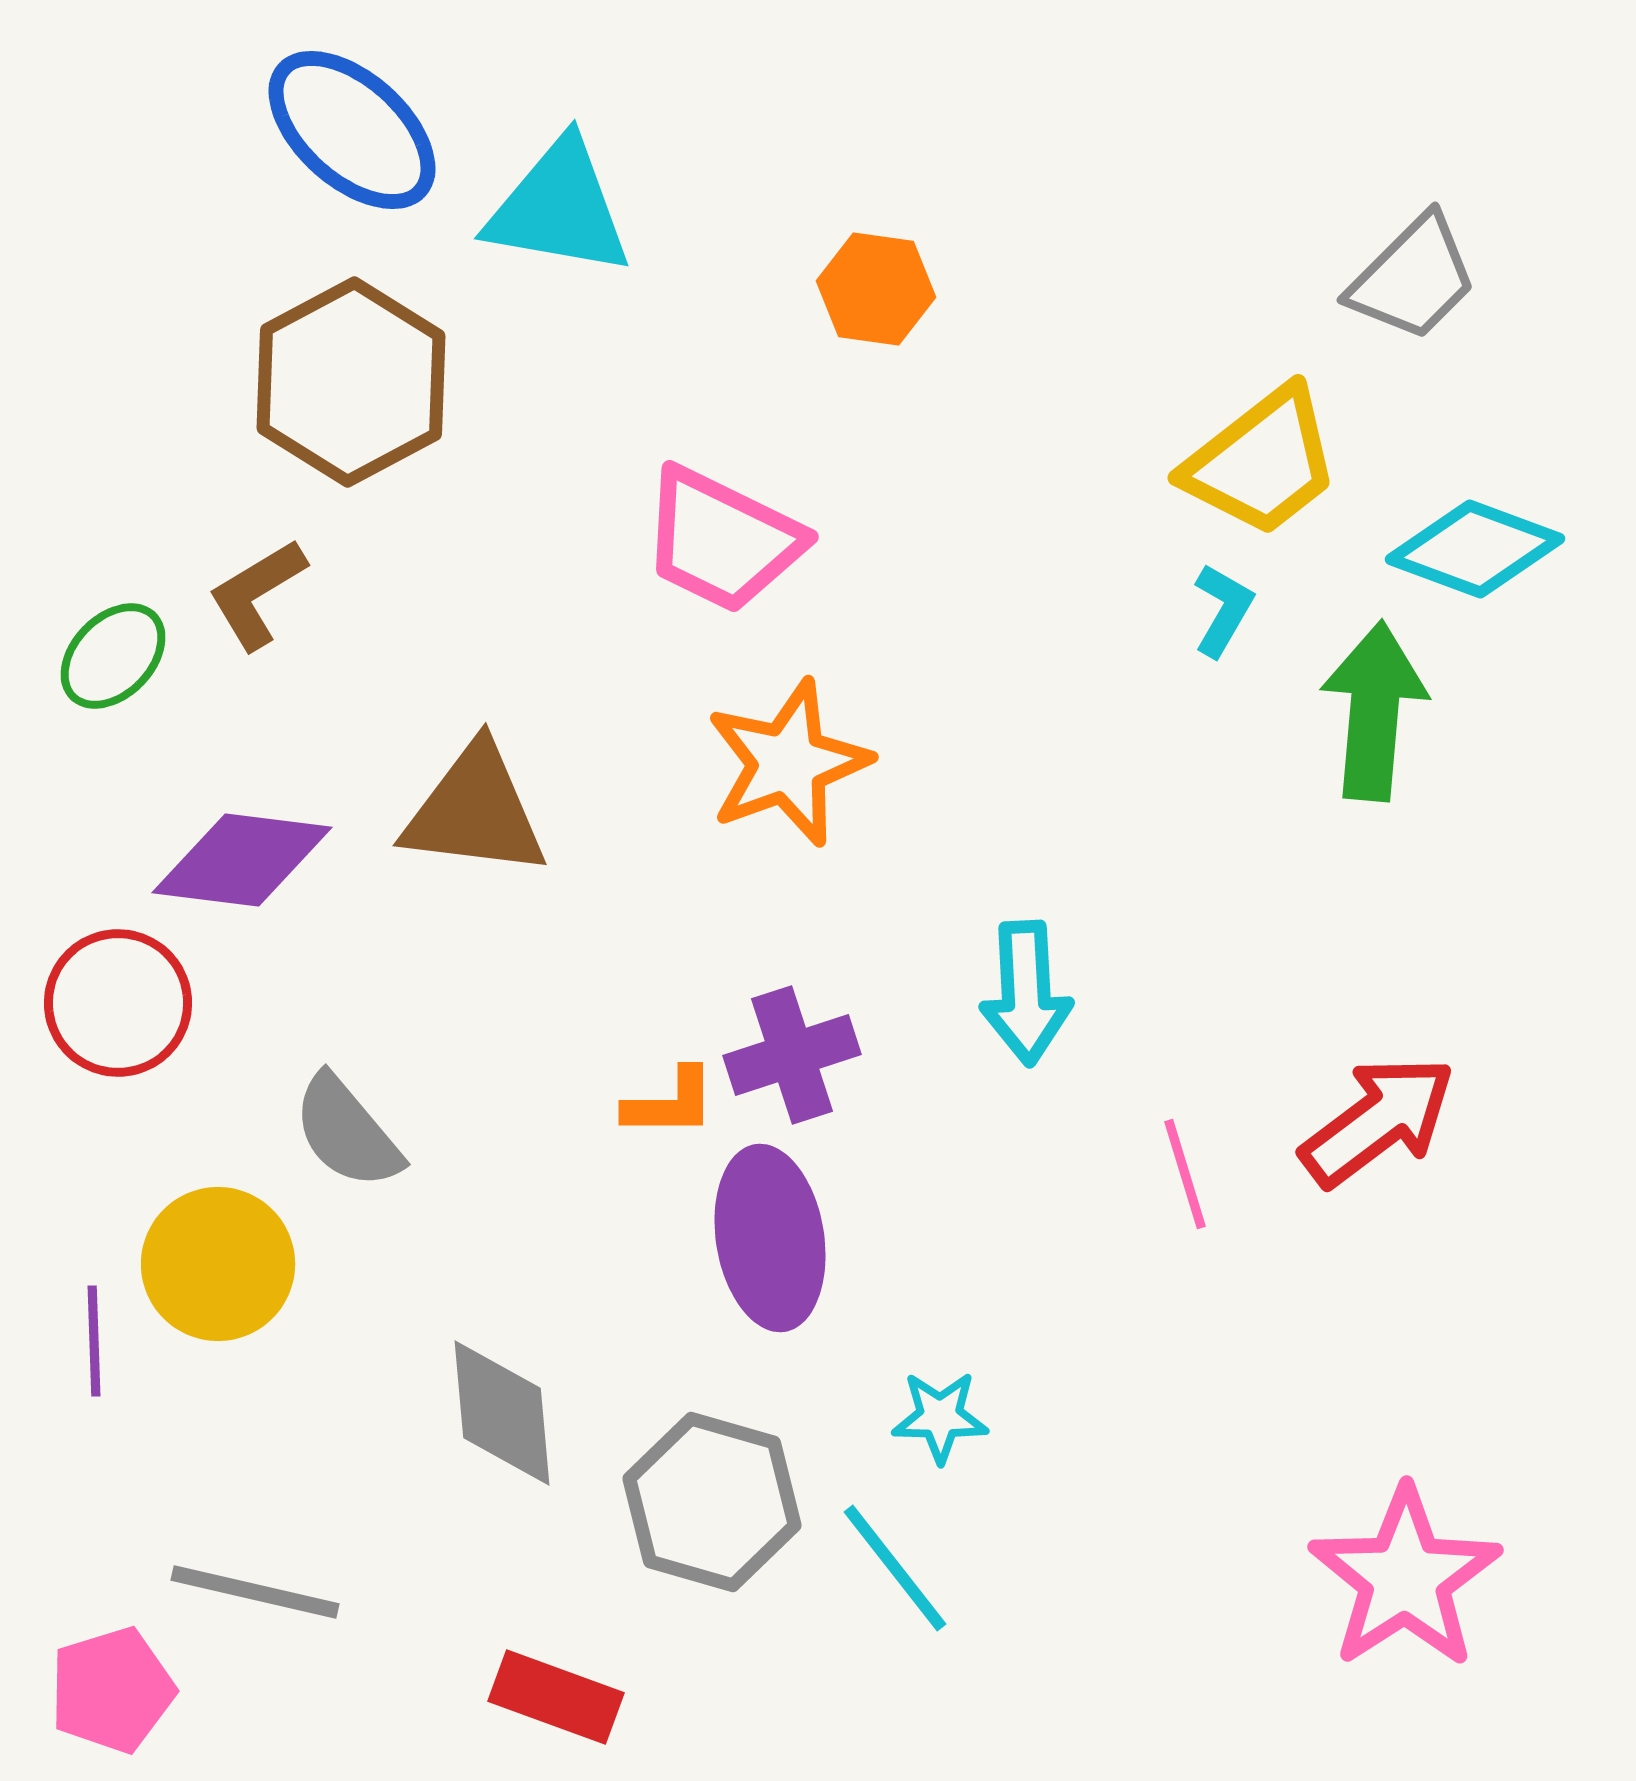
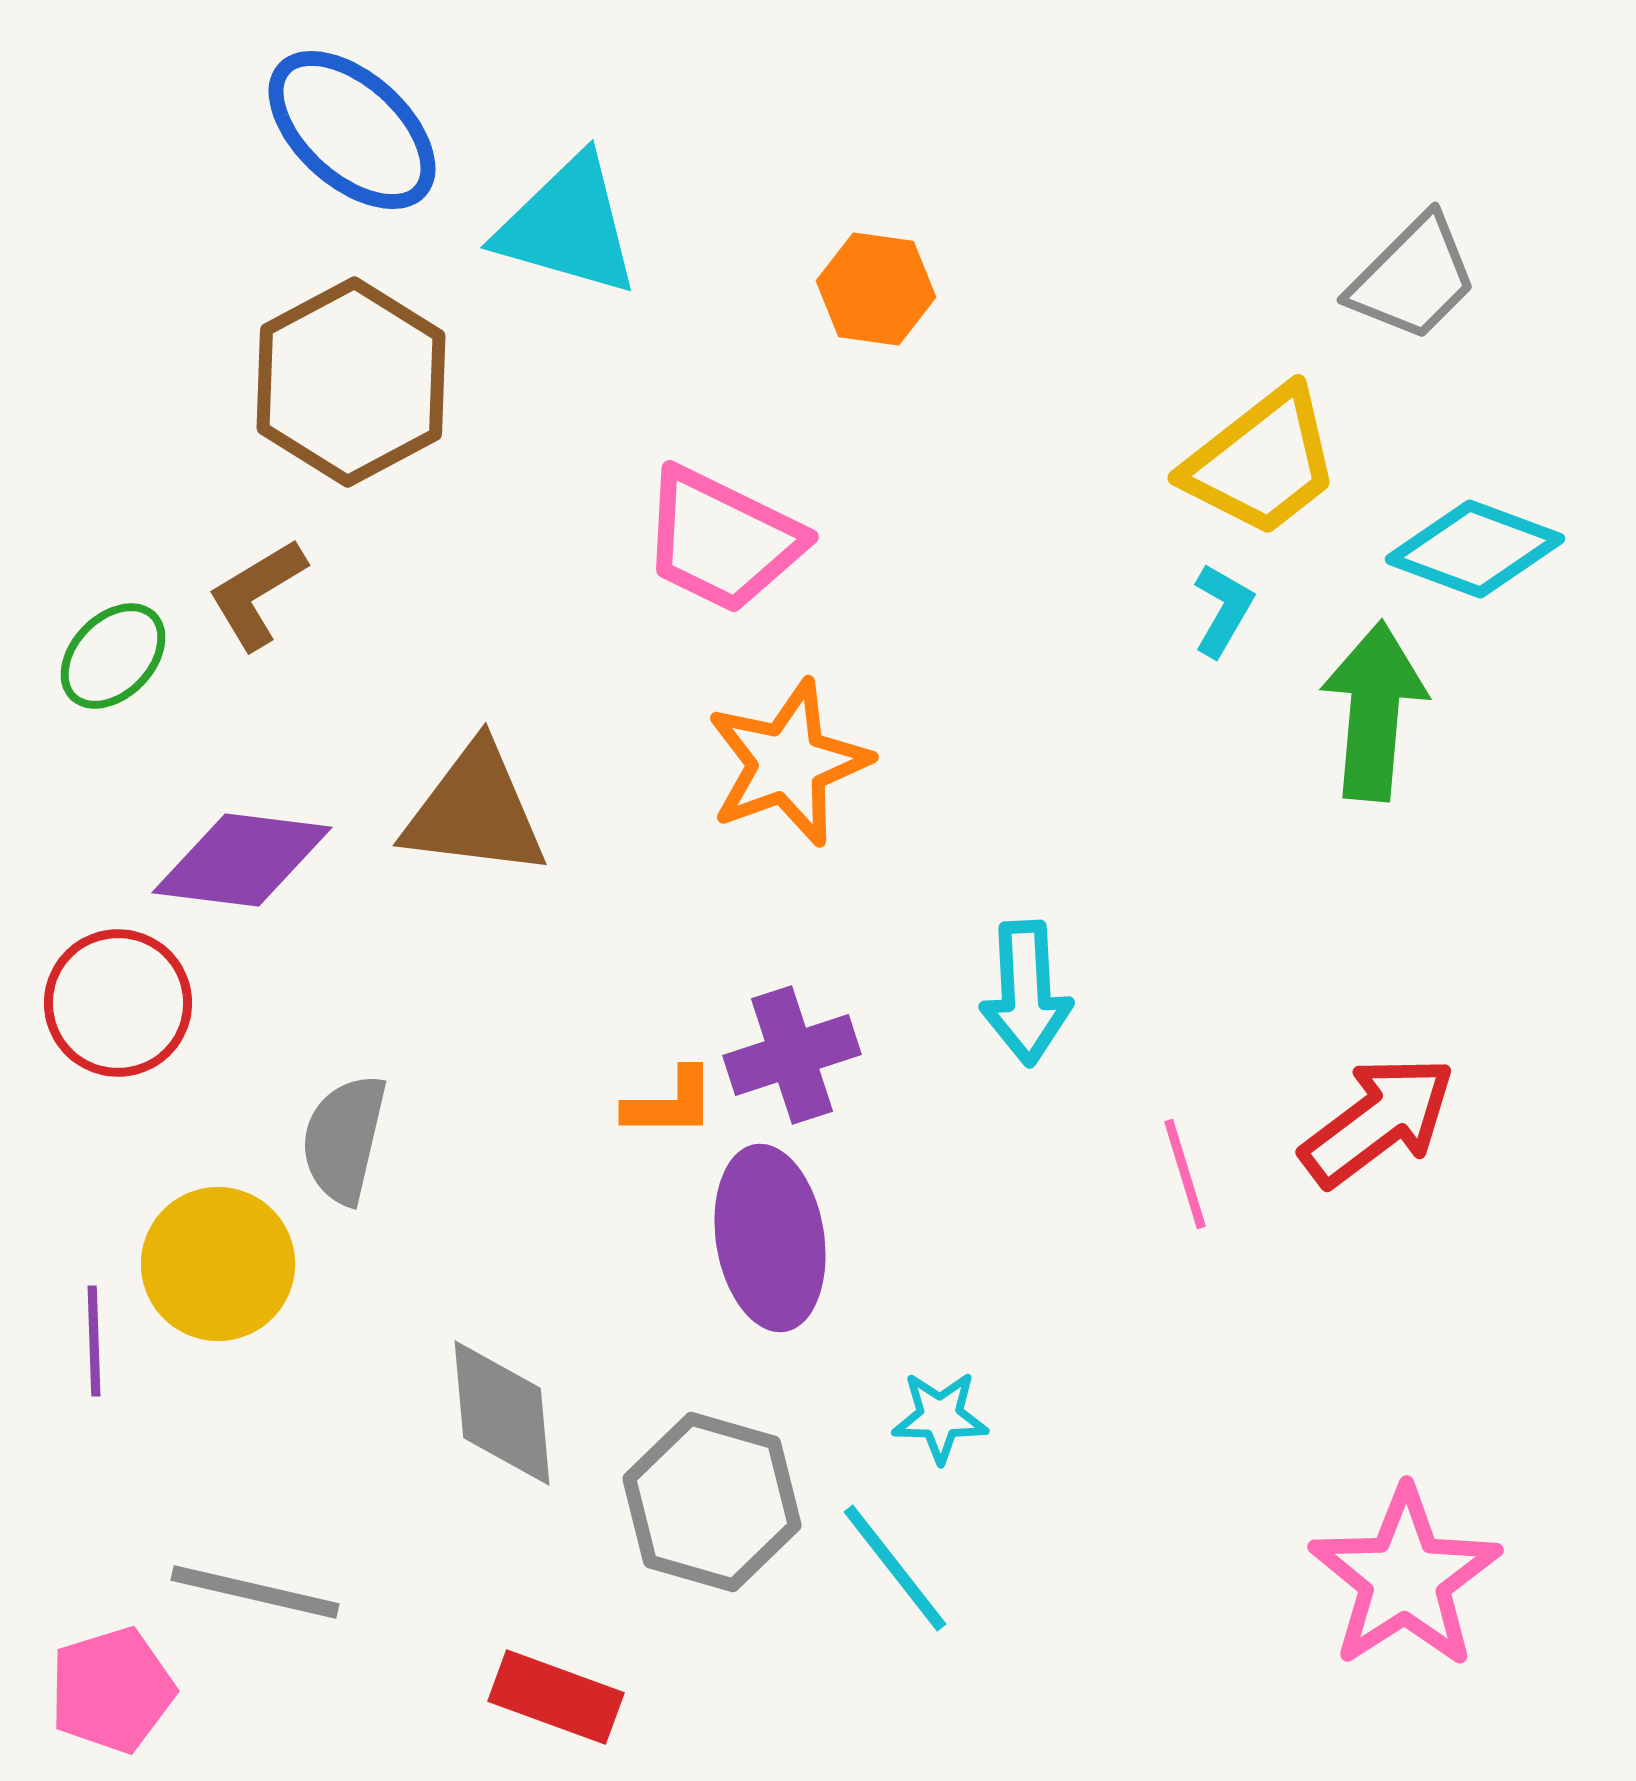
cyan triangle: moved 9 px right, 18 px down; rotated 6 degrees clockwise
gray semicircle: moved 3 px left, 7 px down; rotated 53 degrees clockwise
